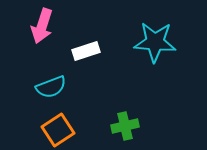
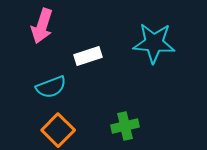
cyan star: moved 1 px left, 1 px down
white rectangle: moved 2 px right, 5 px down
orange square: rotated 12 degrees counterclockwise
